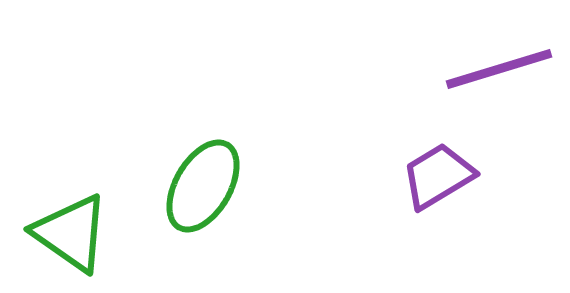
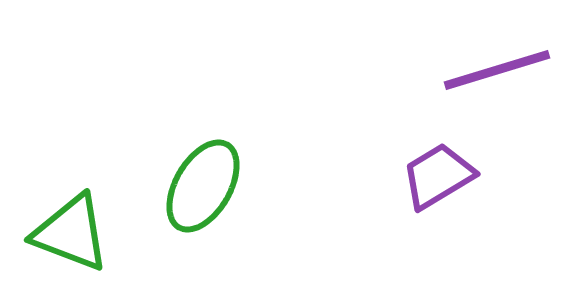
purple line: moved 2 px left, 1 px down
green triangle: rotated 14 degrees counterclockwise
